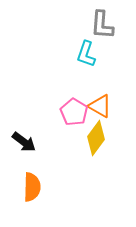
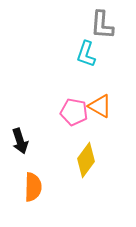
pink pentagon: rotated 20 degrees counterclockwise
yellow diamond: moved 10 px left, 22 px down
black arrow: moved 4 px left, 1 px up; rotated 35 degrees clockwise
orange semicircle: moved 1 px right
